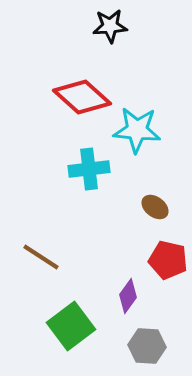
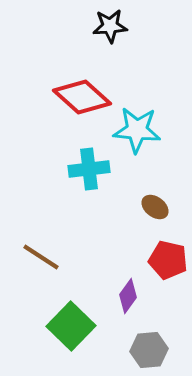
green square: rotated 9 degrees counterclockwise
gray hexagon: moved 2 px right, 4 px down; rotated 9 degrees counterclockwise
